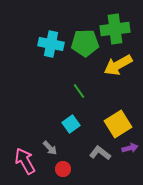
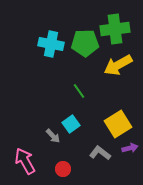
gray arrow: moved 3 px right, 12 px up
